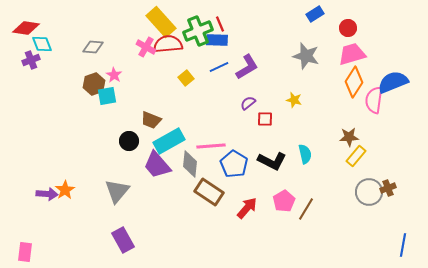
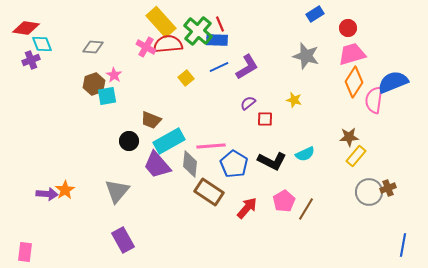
green cross at (198, 31): rotated 28 degrees counterclockwise
cyan semicircle at (305, 154): rotated 78 degrees clockwise
